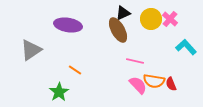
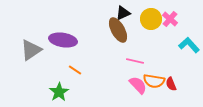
purple ellipse: moved 5 px left, 15 px down
cyan L-shape: moved 3 px right, 2 px up
